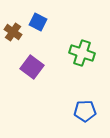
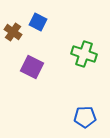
green cross: moved 2 px right, 1 px down
purple square: rotated 10 degrees counterclockwise
blue pentagon: moved 6 px down
